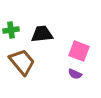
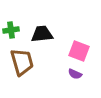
brown trapezoid: rotated 24 degrees clockwise
